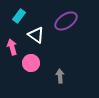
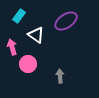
pink circle: moved 3 px left, 1 px down
